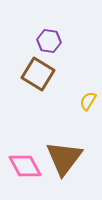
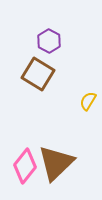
purple hexagon: rotated 20 degrees clockwise
brown triangle: moved 8 px left, 5 px down; rotated 9 degrees clockwise
pink diamond: rotated 68 degrees clockwise
